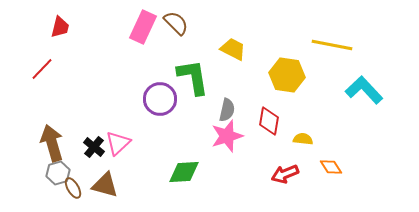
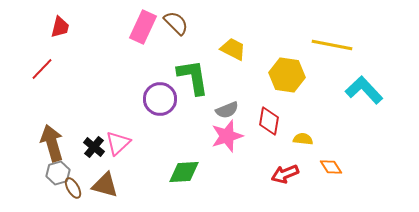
gray semicircle: rotated 55 degrees clockwise
